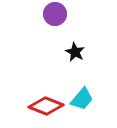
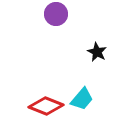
purple circle: moved 1 px right
black star: moved 22 px right
